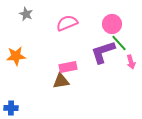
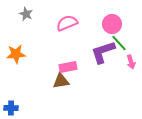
orange star: moved 2 px up
